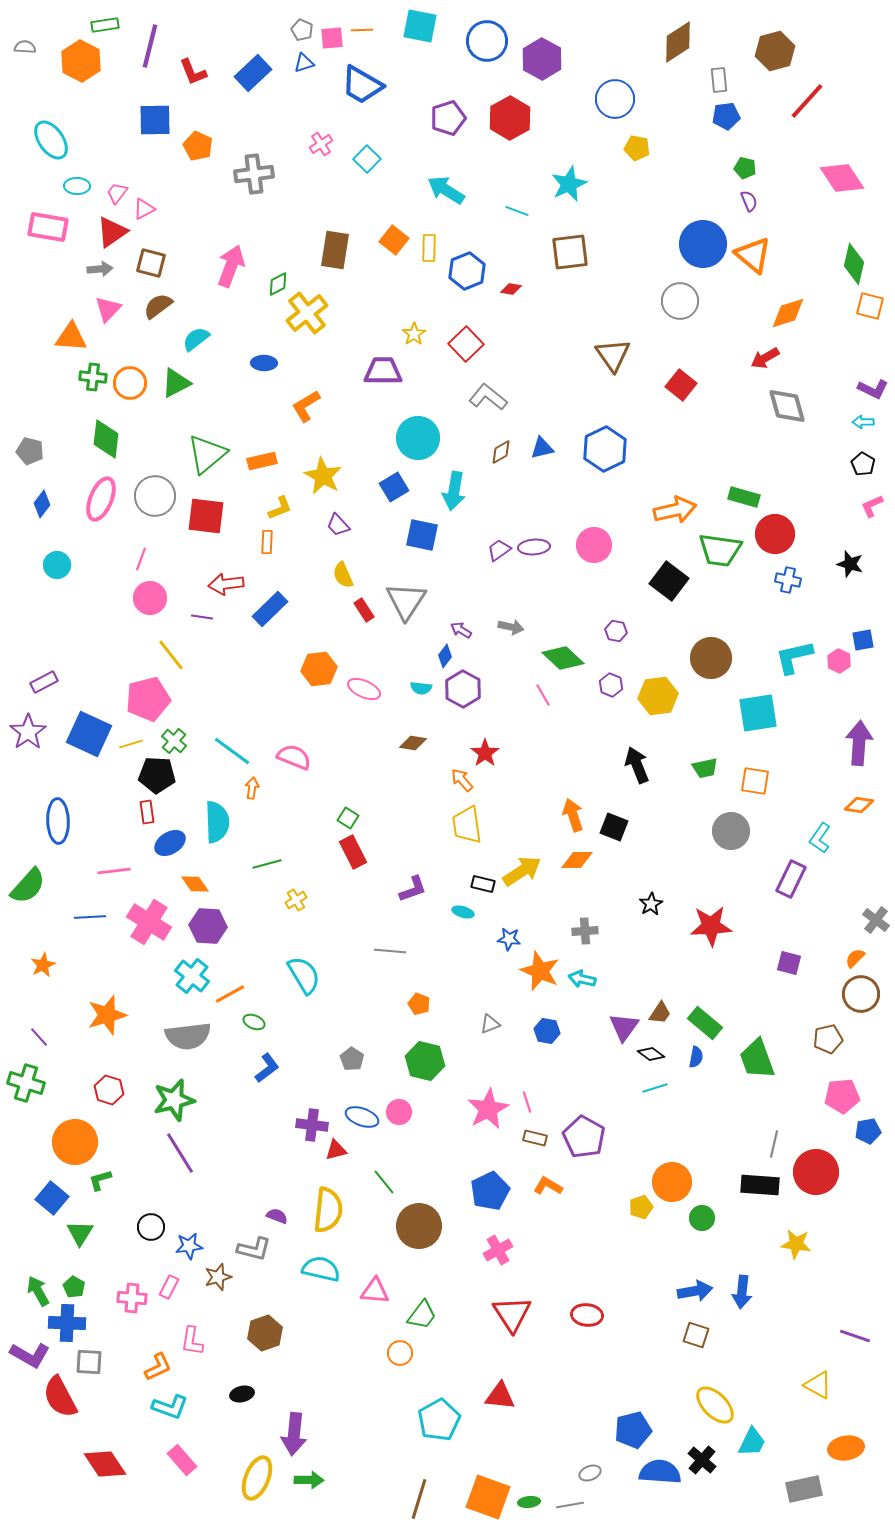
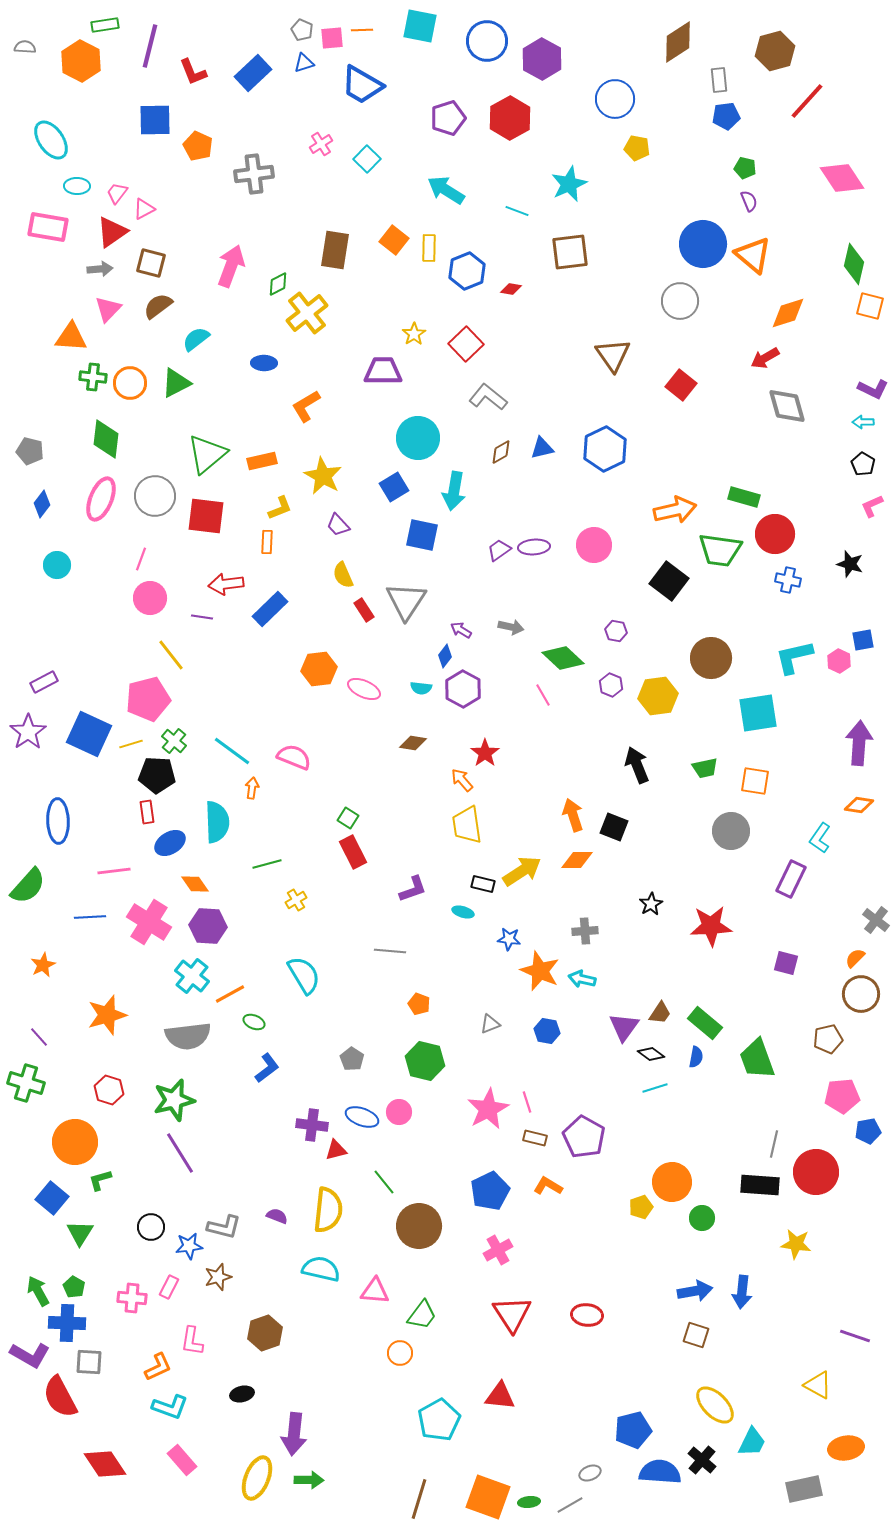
purple square at (789, 963): moved 3 px left
gray L-shape at (254, 1249): moved 30 px left, 22 px up
gray line at (570, 1505): rotated 20 degrees counterclockwise
